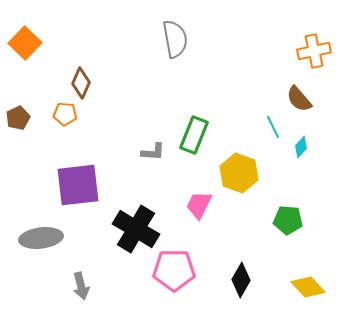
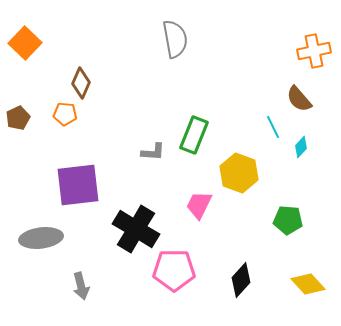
black diamond: rotated 12 degrees clockwise
yellow diamond: moved 3 px up
